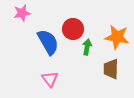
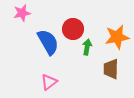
orange star: rotated 20 degrees counterclockwise
pink triangle: moved 1 px left, 3 px down; rotated 30 degrees clockwise
